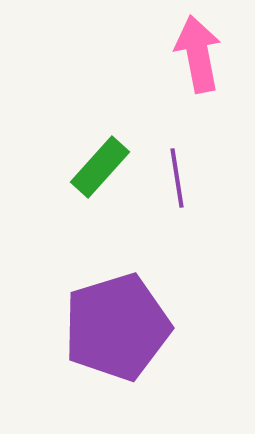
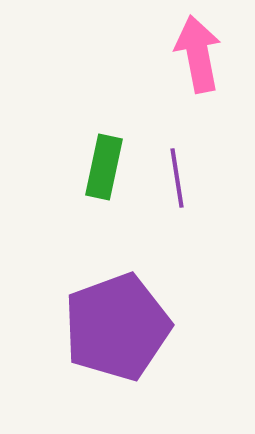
green rectangle: moved 4 px right; rotated 30 degrees counterclockwise
purple pentagon: rotated 3 degrees counterclockwise
